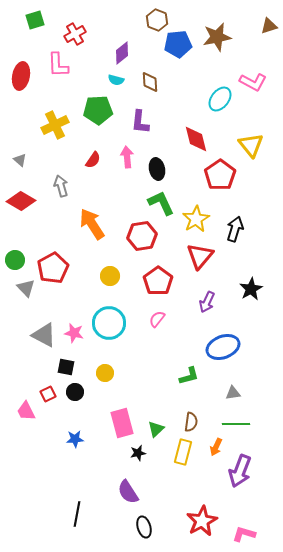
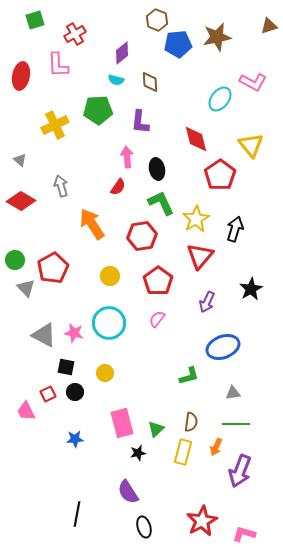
red semicircle at (93, 160): moved 25 px right, 27 px down
